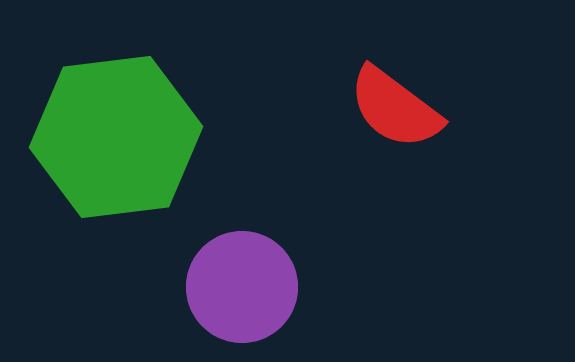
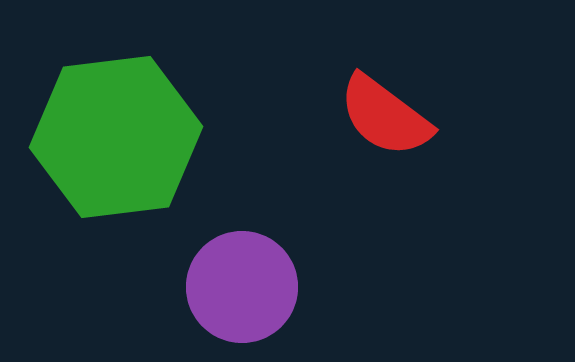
red semicircle: moved 10 px left, 8 px down
